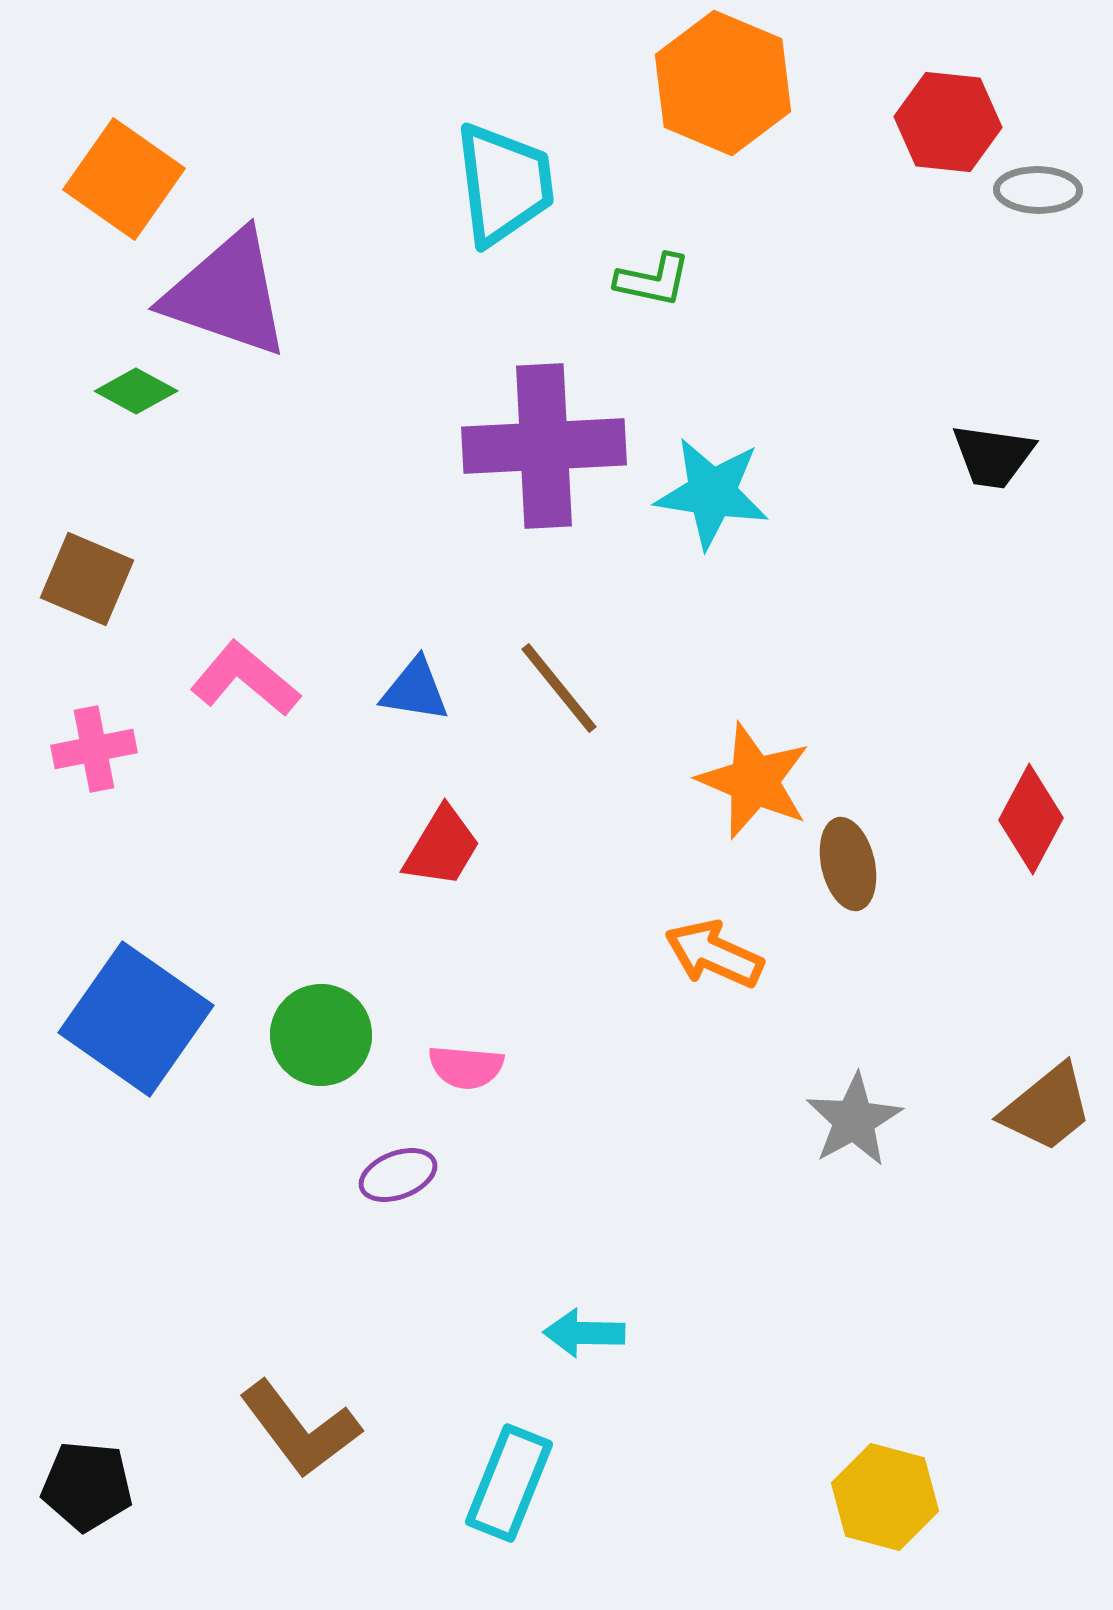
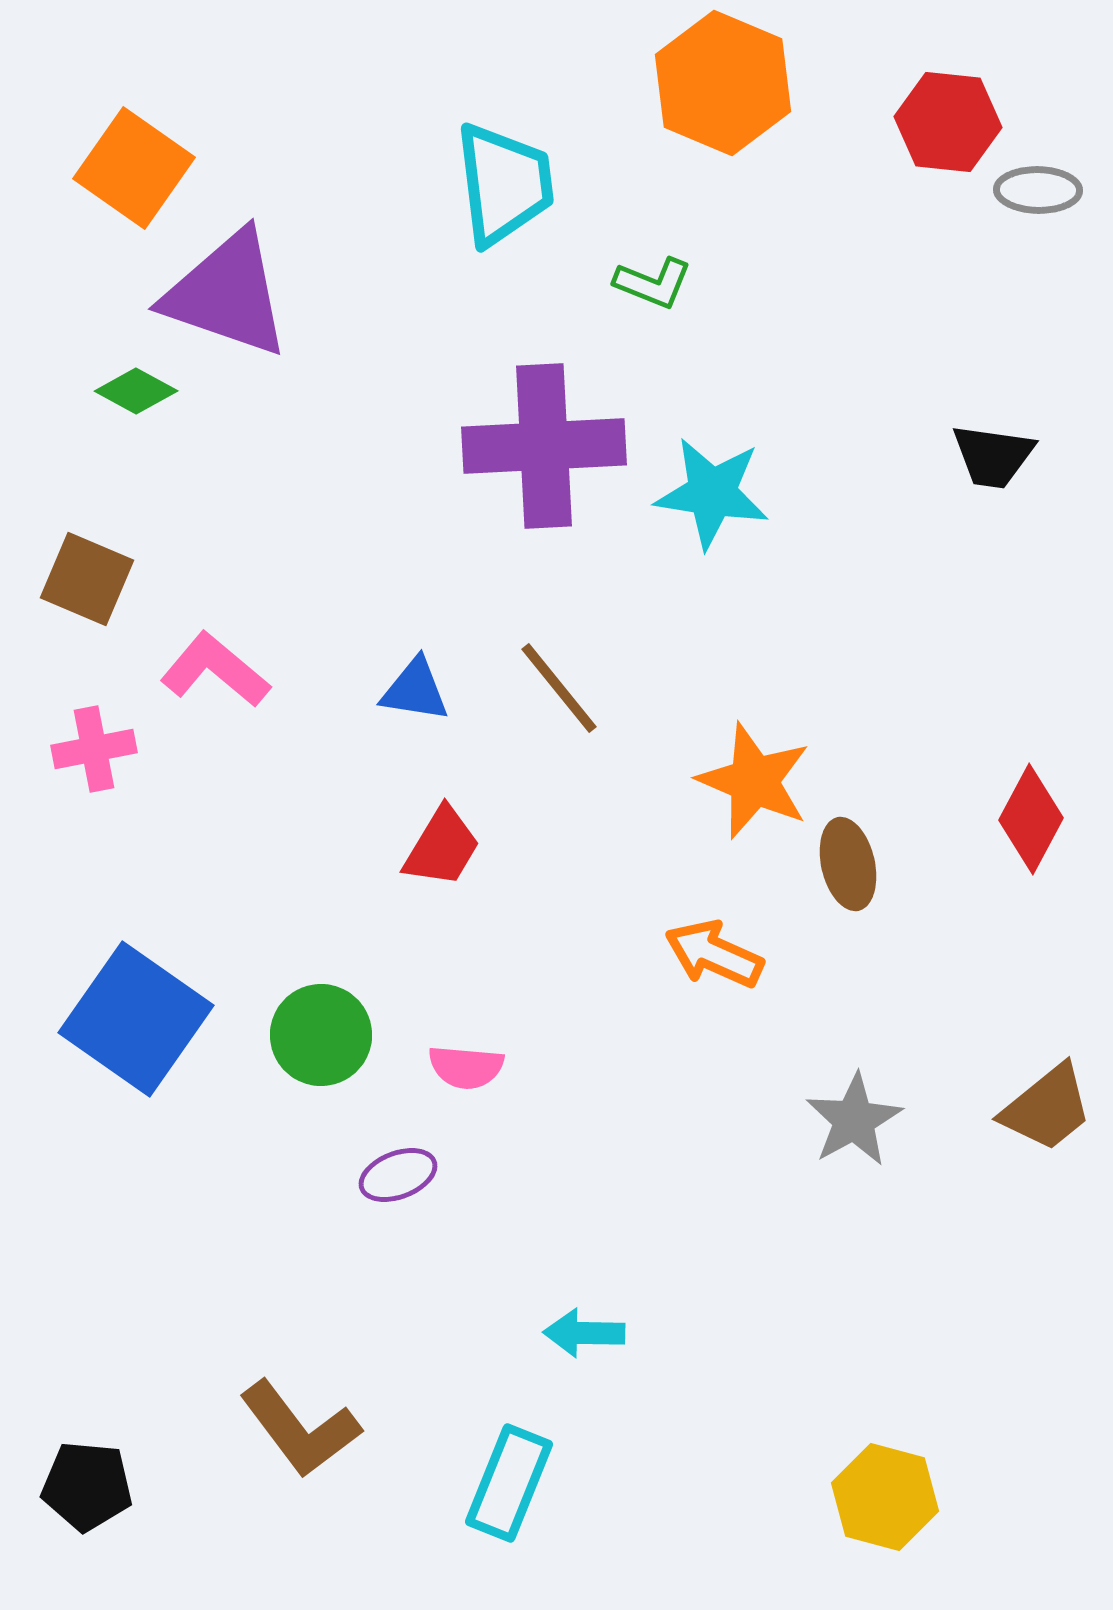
orange square: moved 10 px right, 11 px up
green L-shape: moved 3 px down; rotated 10 degrees clockwise
pink L-shape: moved 30 px left, 9 px up
